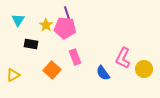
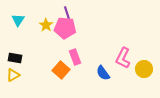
black rectangle: moved 16 px left, 14 px down
orange square: moved 9 px right
